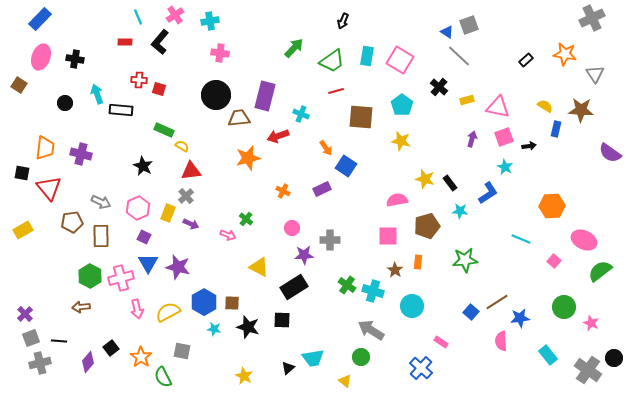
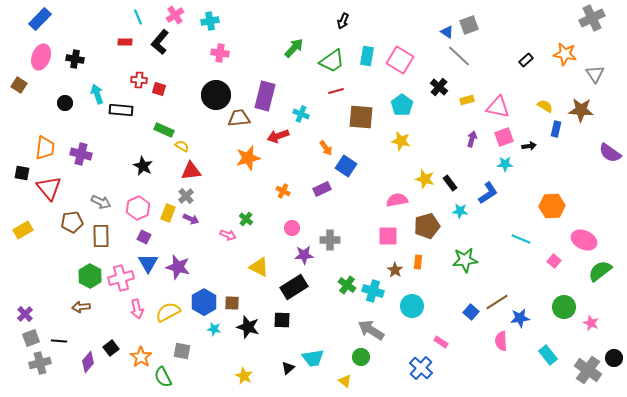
cyan star at (505, 167): moved 3 px up; rotated 28 degrees counterclockwise
purple arrow at (191, 224): moved 5 px up
